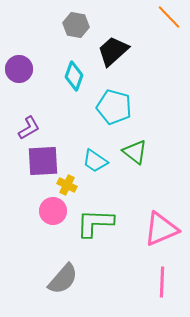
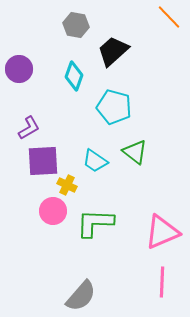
pink triangle: moved 1 px right, 3 px down
gray semicircle: moved 18 px right, 17 px down
